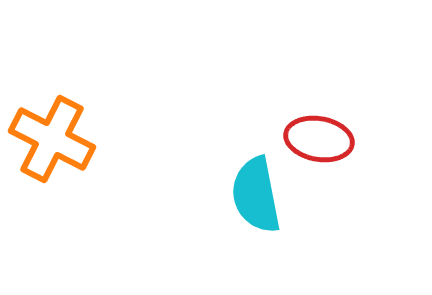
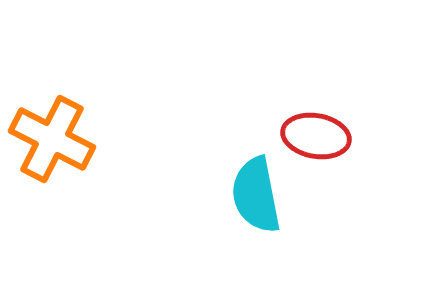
red ellipse: moved 3 px left, 3 px up
